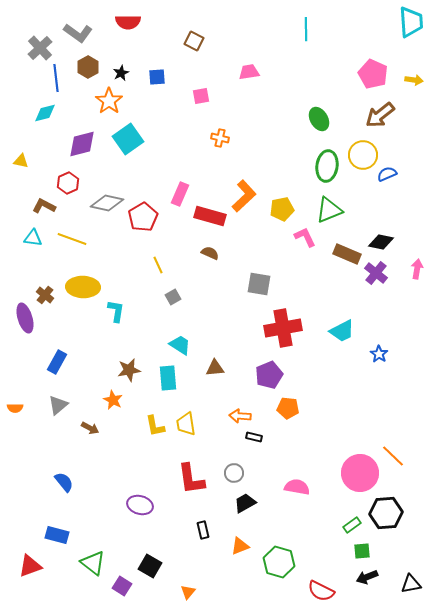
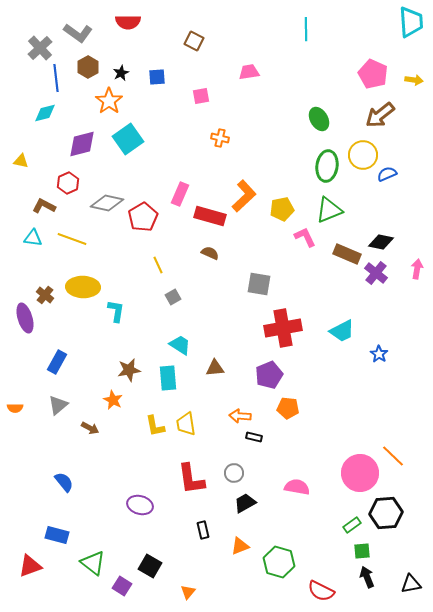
black arrow at (367, 577): rotated 90 degrees clockwise
